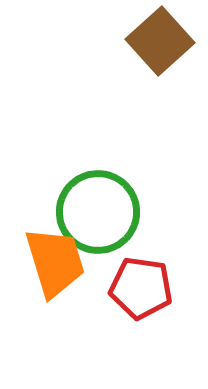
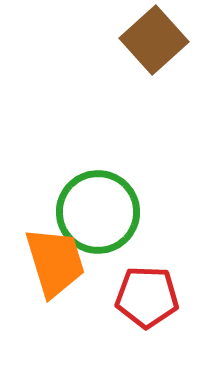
brown square: moved 6 px left, 1 px up
red pentagon: moved 6 px right, 9 px down; rotated 6 degrees counterclockwise
